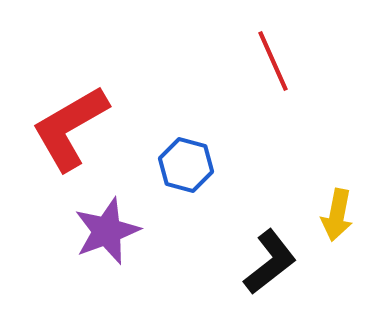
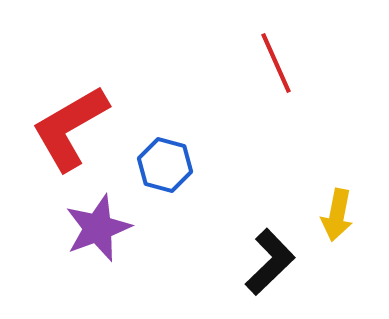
red line: moved 3 px right, 2 px down
blue hexagon: moved 21 px left
purple star: moved 9 px left, 3 px up
black L-shape: rotated 6 degrees counterclockwise
